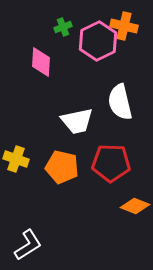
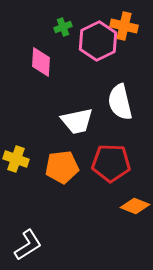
orange pentagon: rotated 20 degrees counterclockwise
